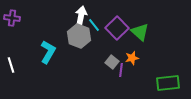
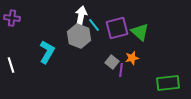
purple square: rotated 30 degrees clockwise
cyan L-shape: moved 1 px left
